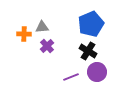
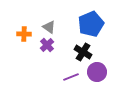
gray triangle: moved 7 px right; rotated 40 degrees clockwise
purple cross: moved 1 px up
black cross: moved 5 px left, 1 px down
